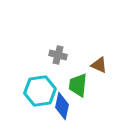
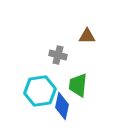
brown triangle: moved 12 px left, 29 px up; rotated 24 degrees counterclockwise
